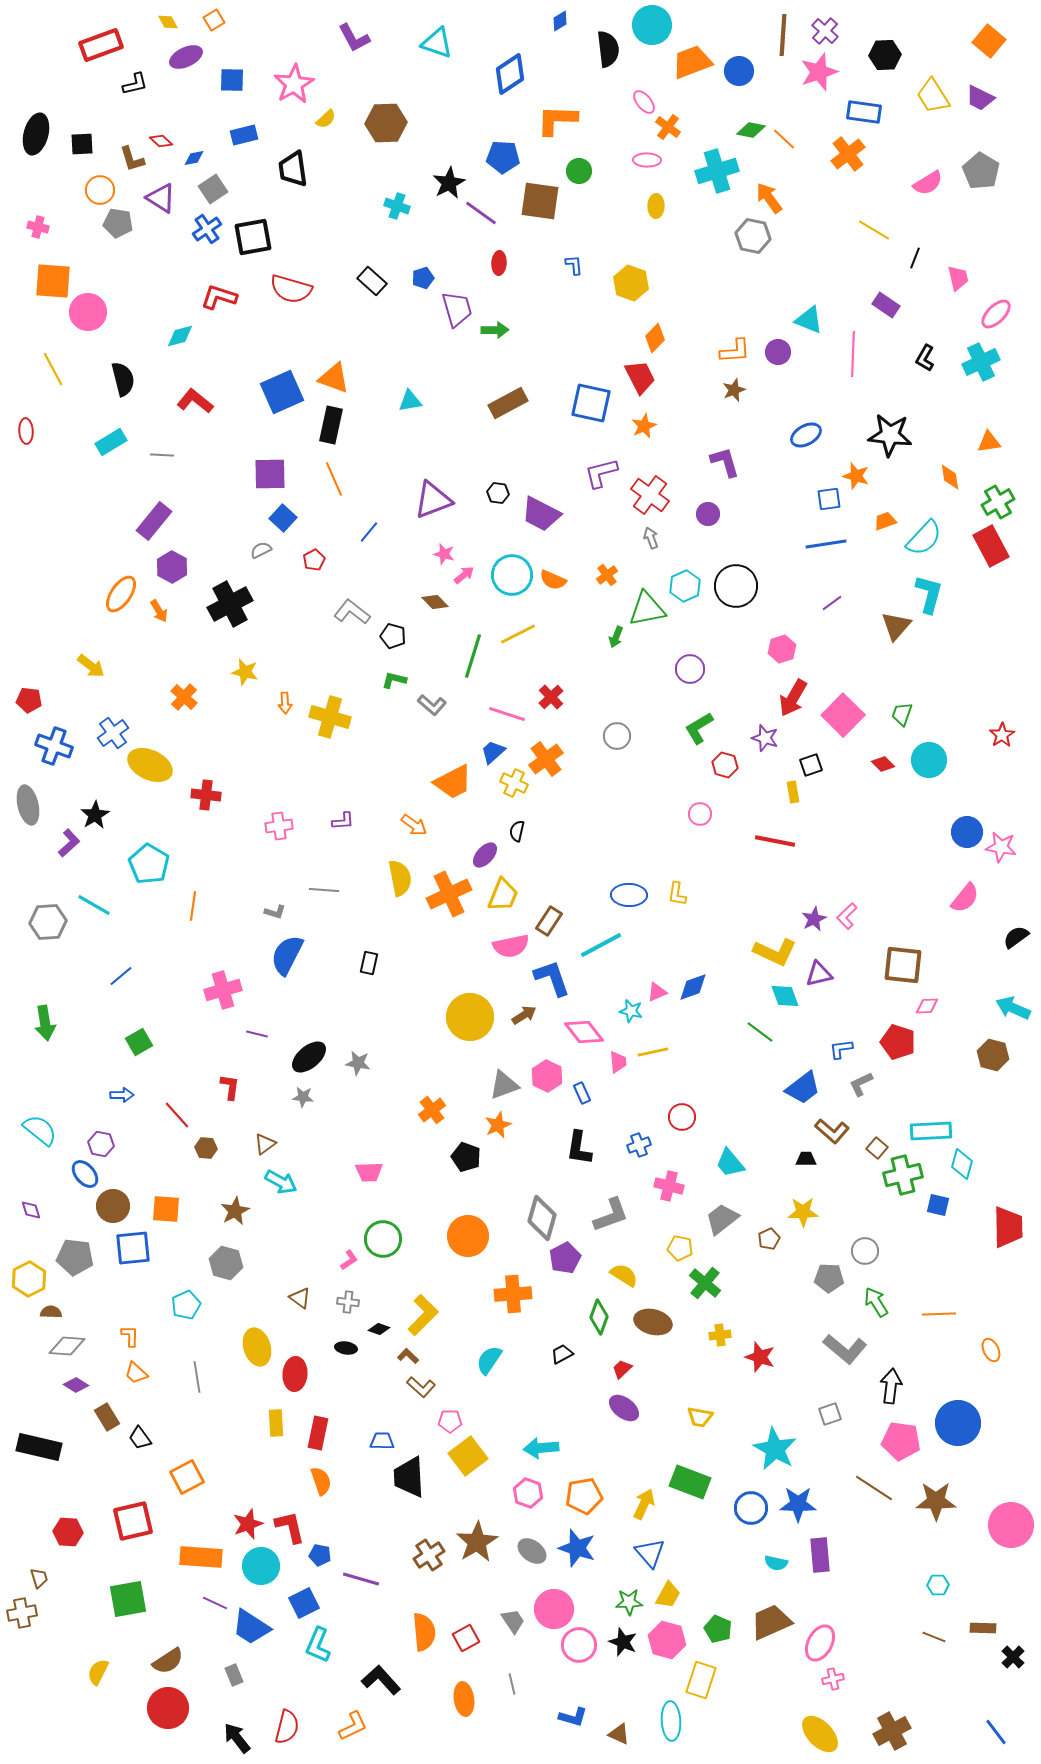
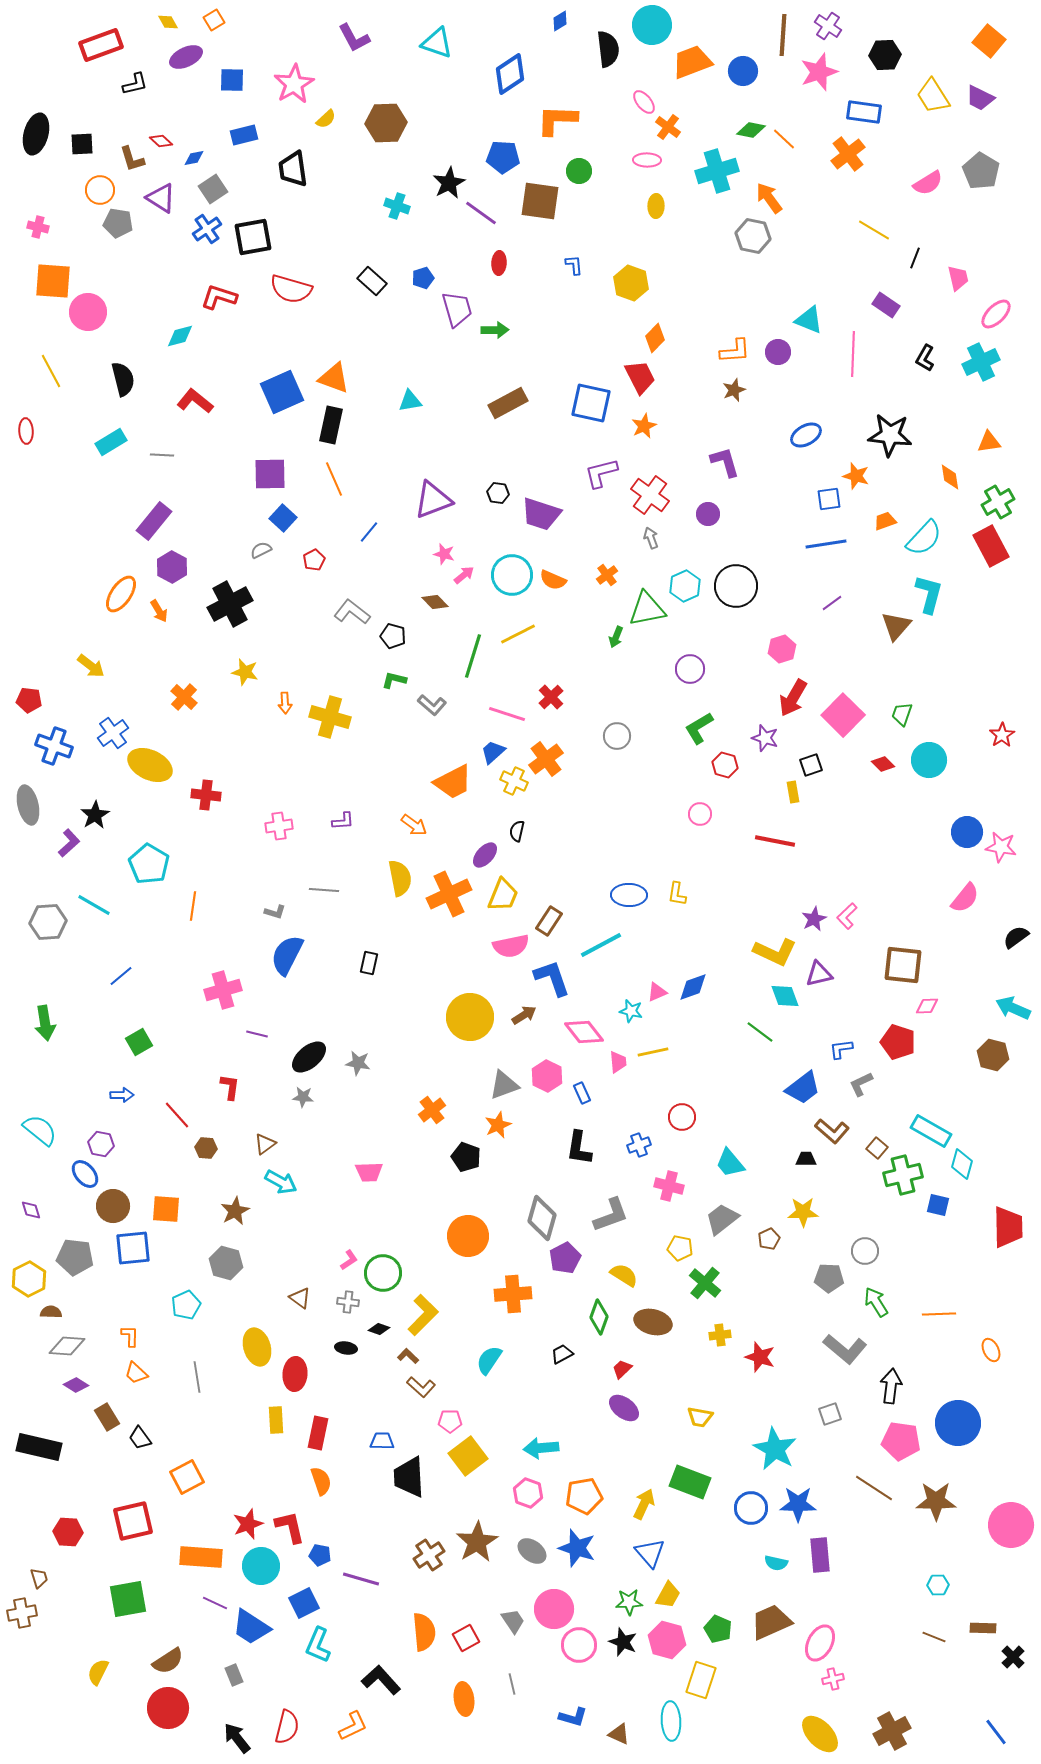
purple cross at (825, 31): moved 3 px right, 5 px up; rotated 8 degrees counterclockwise
blue circle at (739, 71): moved 4 px right
yellow line at (53, 369): moved 2 px left, 2 px down
purple trapezoid at (541, 514): rotated 9 degrees counterclockwise
yellow cross at (514, 783): moved 2 px up
cyan rectangle at (931, 1131): rotated 33 degrees clockwise
green circle at (383, 1239): moved 34 px down
yellow rectangle at (276, 1423): moved 3 px up
